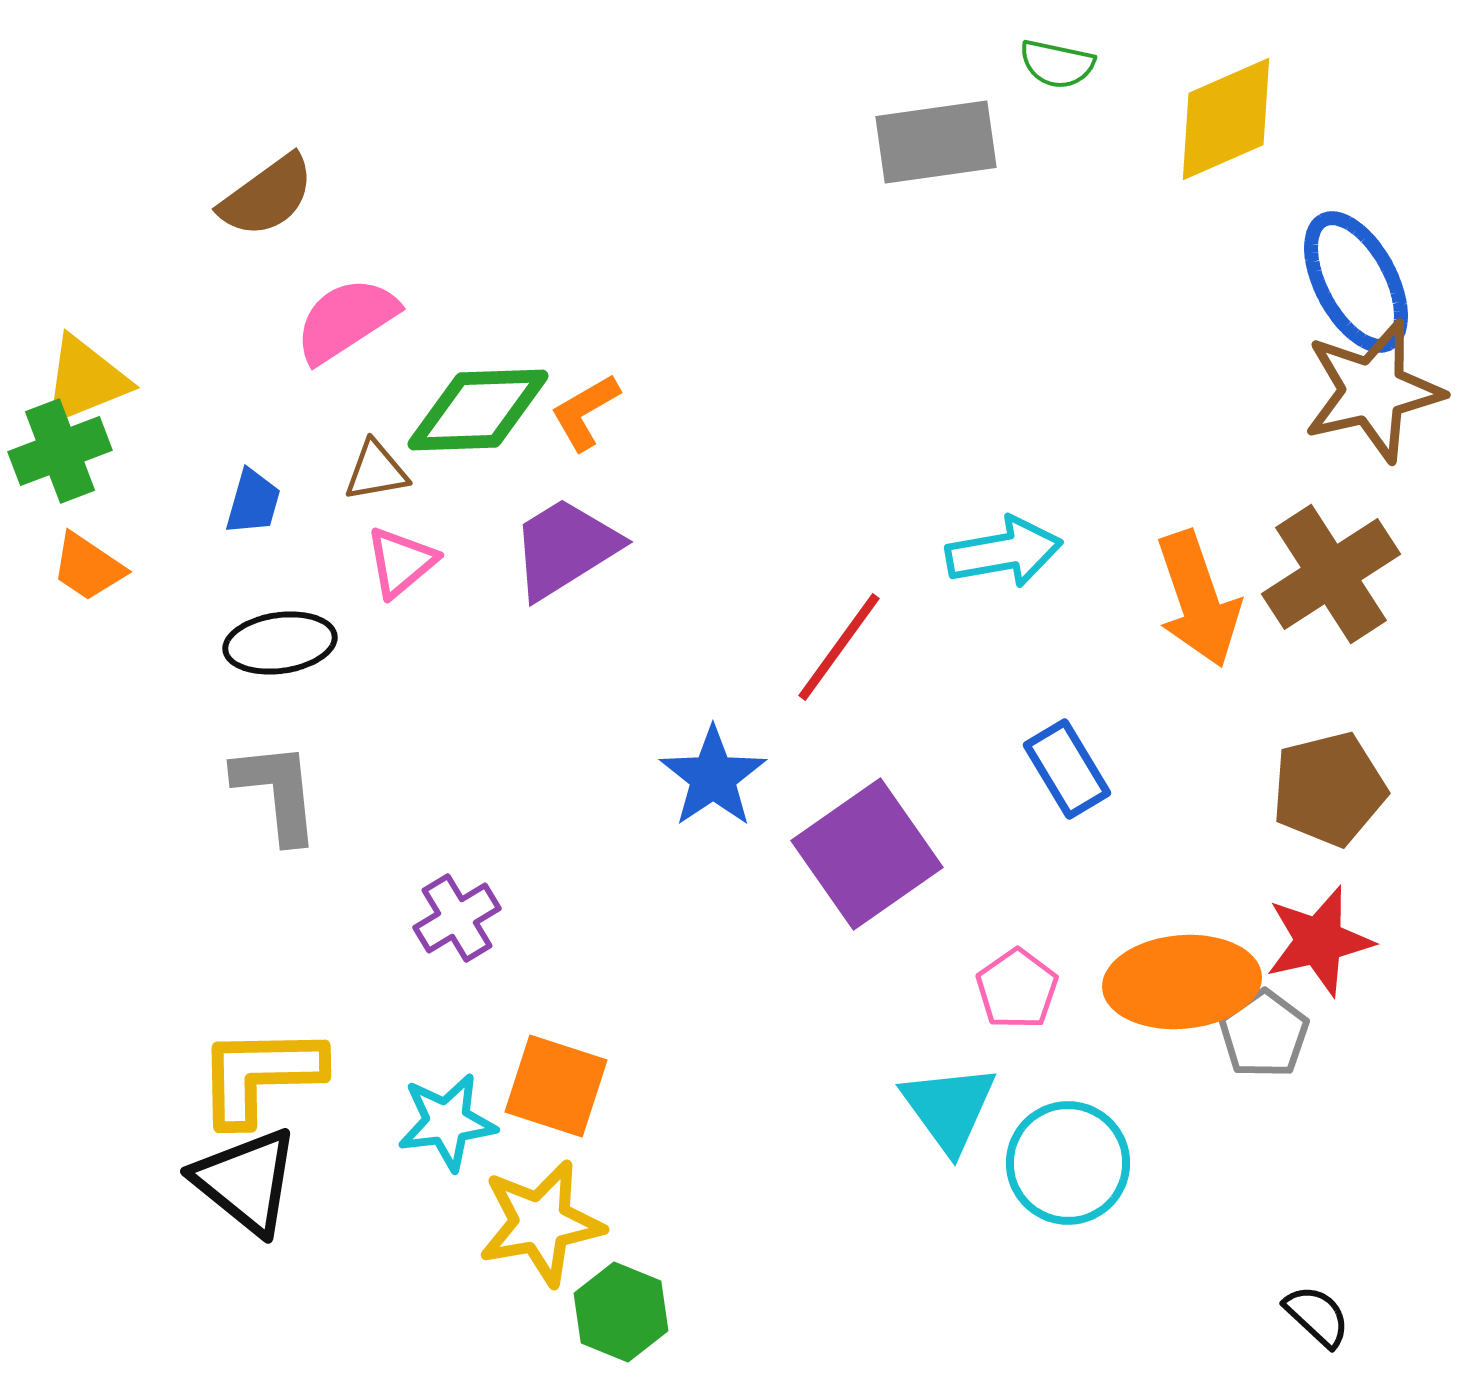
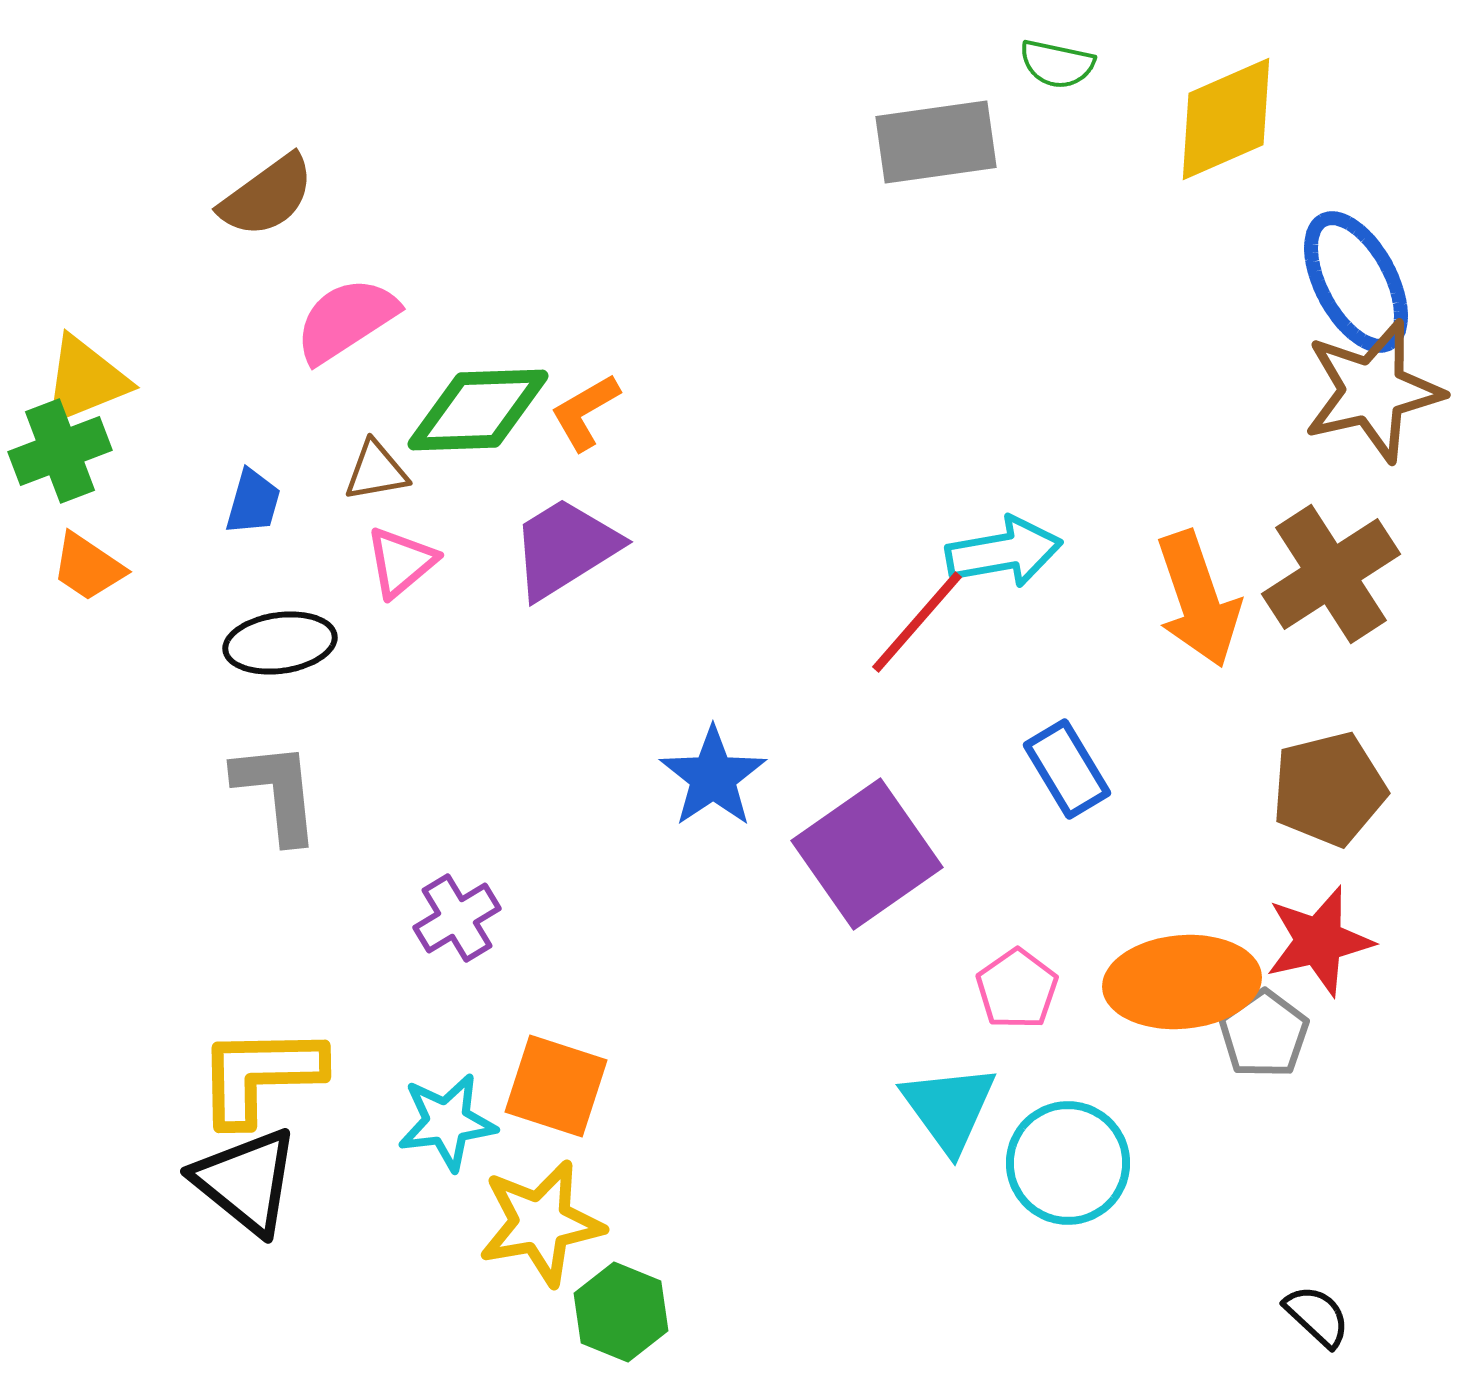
red line: moved 78 px right, 25 px up; rotated 5 degrees clockwise
